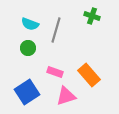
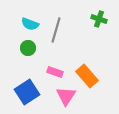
green cross: moved 7 px right, 3 px down
orange rectangle: moved 2 px left, 1 px down
pink triangle: rotated 40 degrees counterclockwise
